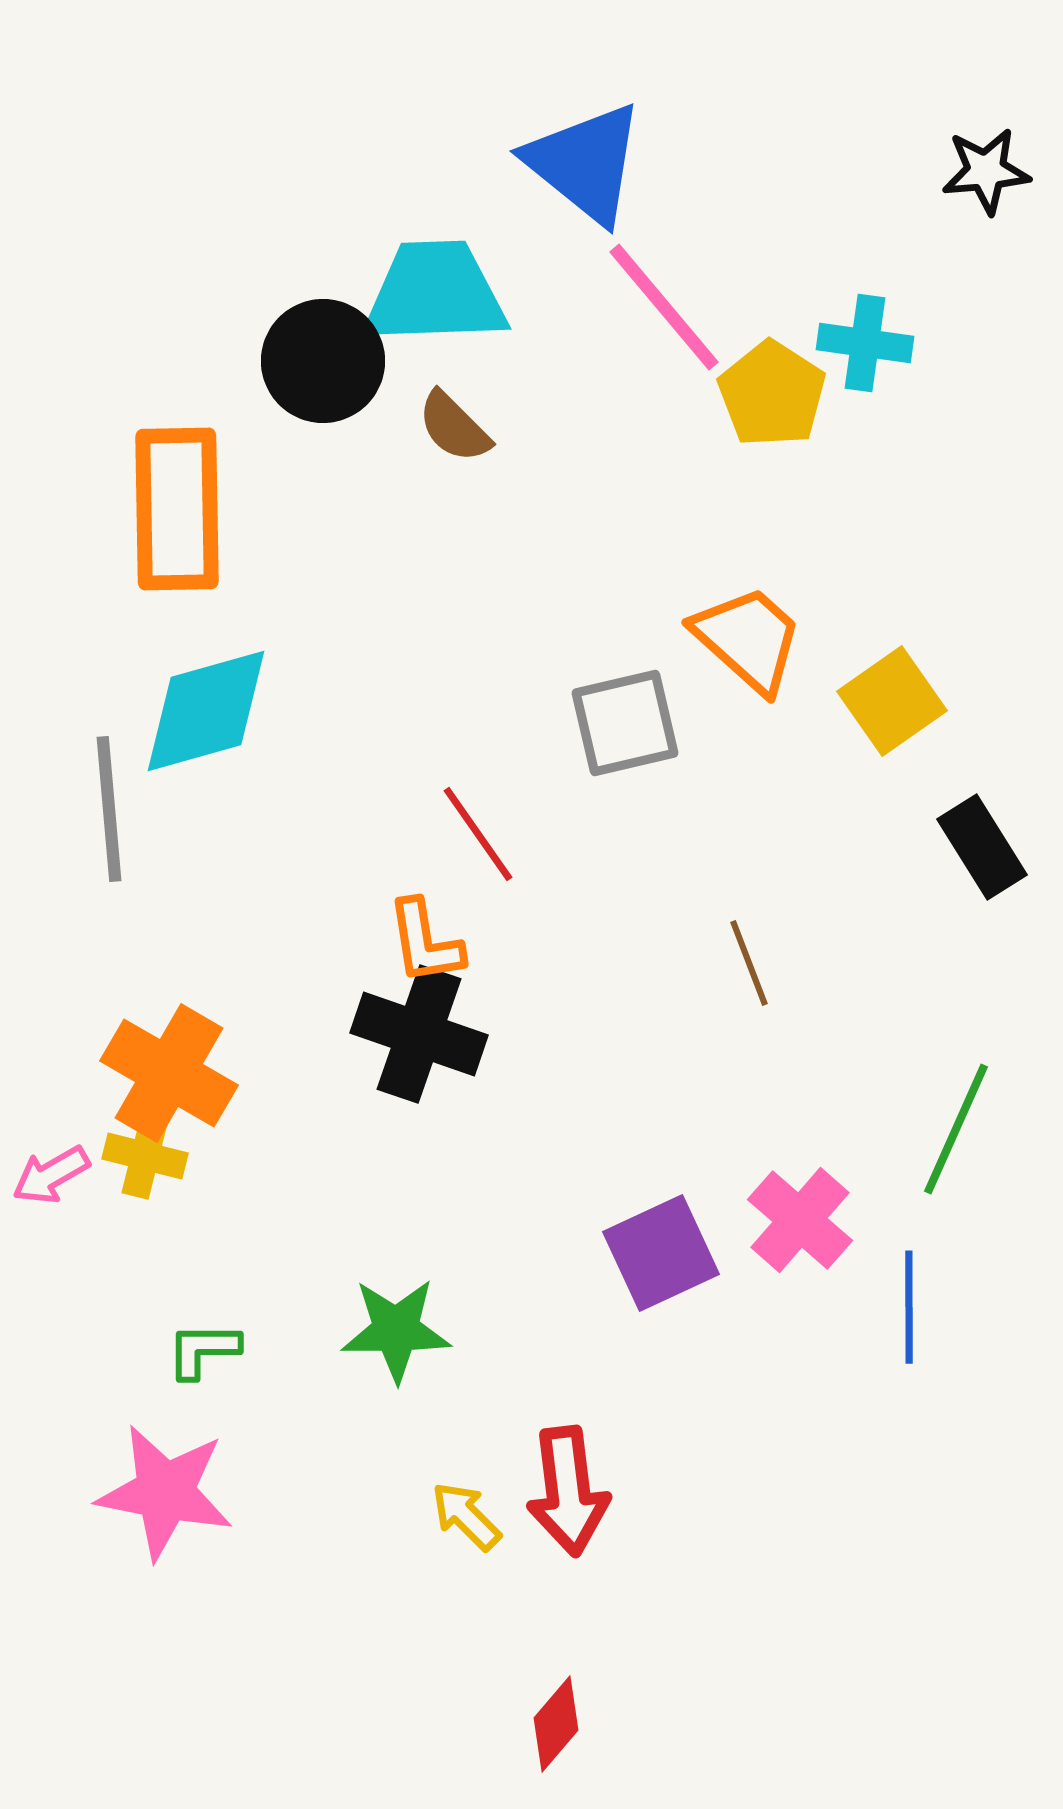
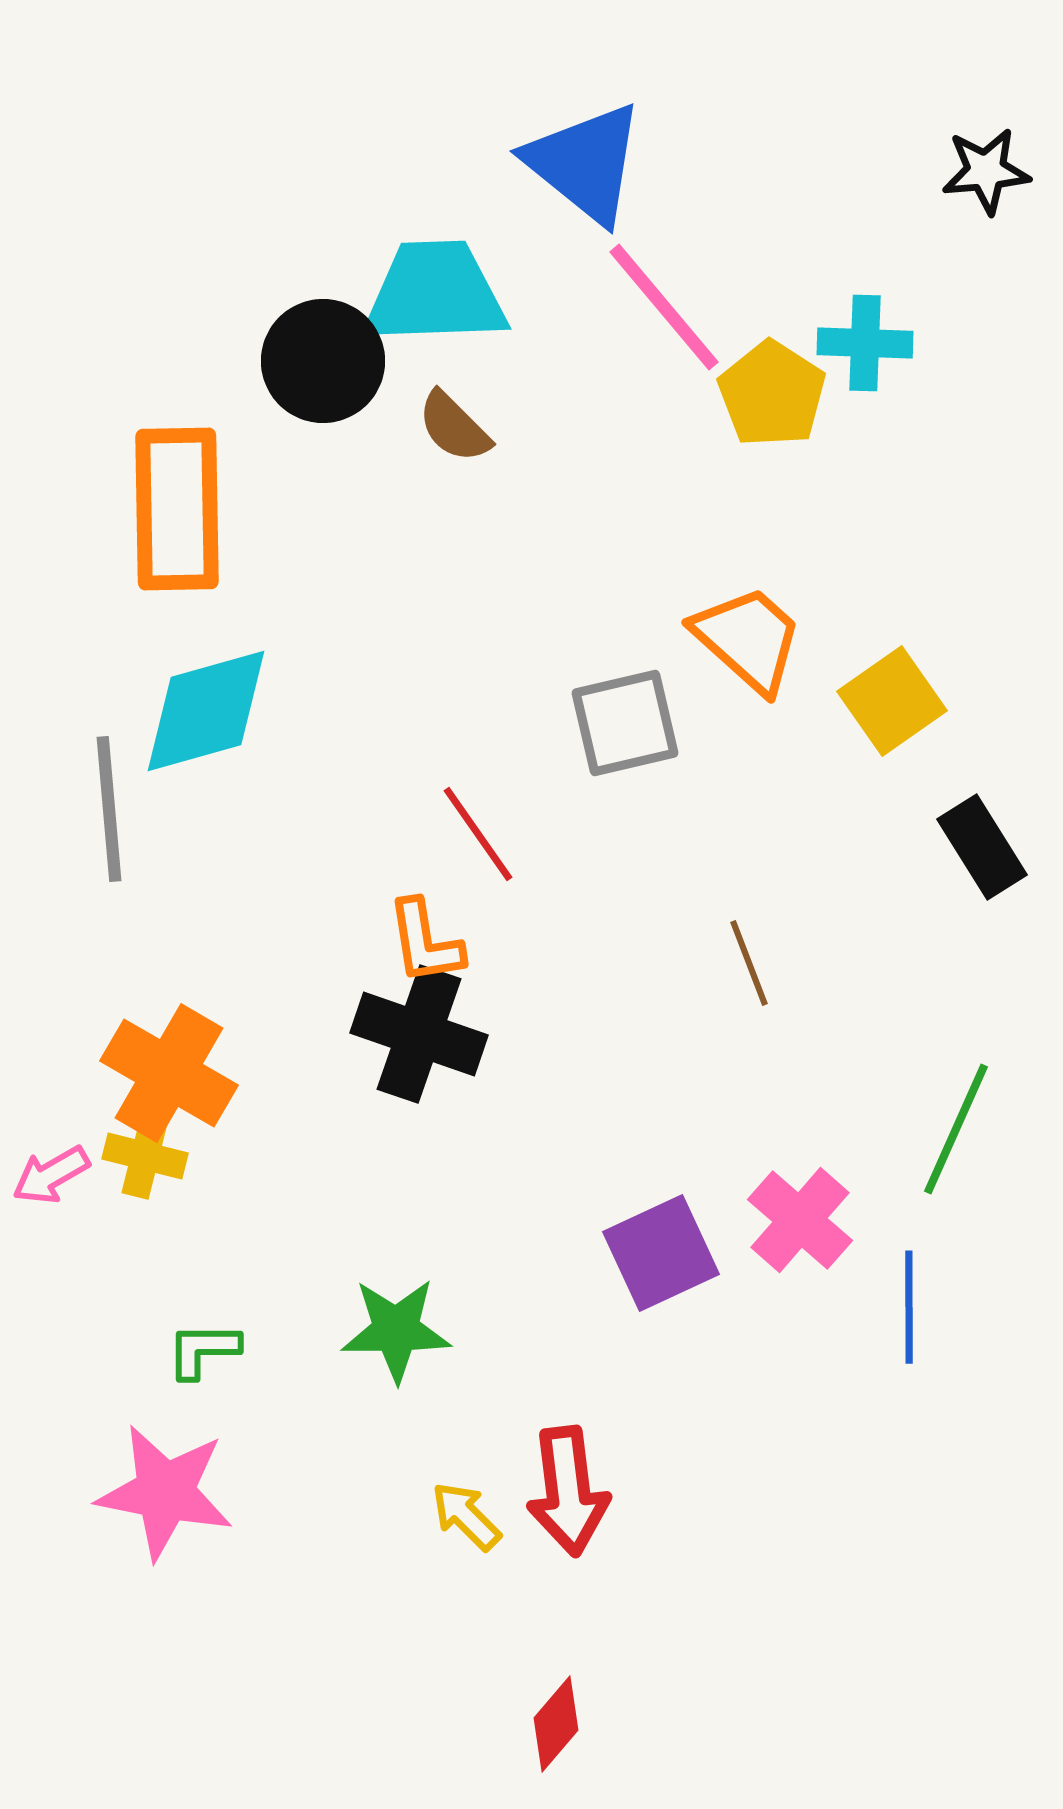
cyan cross: rotated 6 degrees counterclockwise
